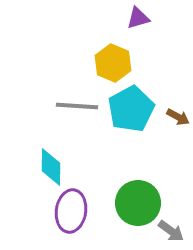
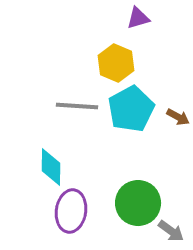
yellow hexagon: moved 3 px right
